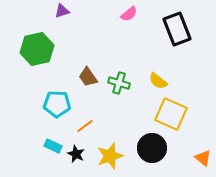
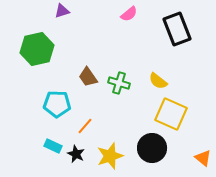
orange line: rotated 12 degrees counterclockwise
